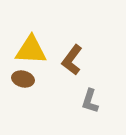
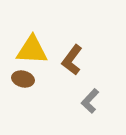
yellow triangle: moved 1 px right
gray L-shape: rotated 25 degrees clockwise
